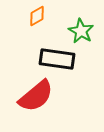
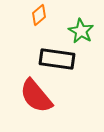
orange diamond: moved 2 px right, 1 px up; rotated 10 degrees counterclockwise
red semicircle: rotated 90 degrees clockwise
